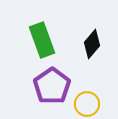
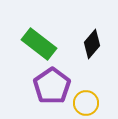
green rectangle: moved 3 px left, 4 px down; rotated 32 degrees counterclockwise
yellow circle: moved 1 px left, 1 px up
